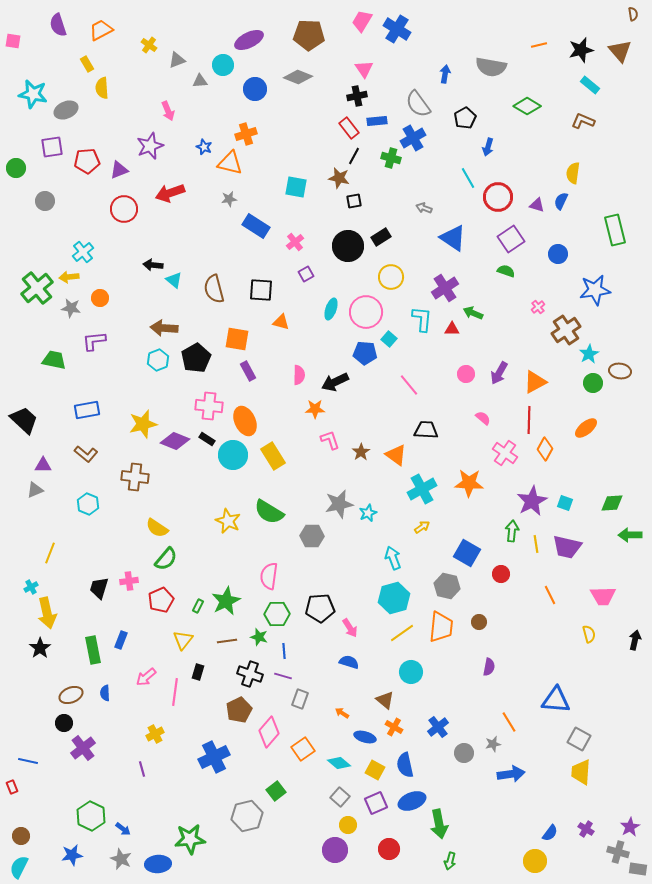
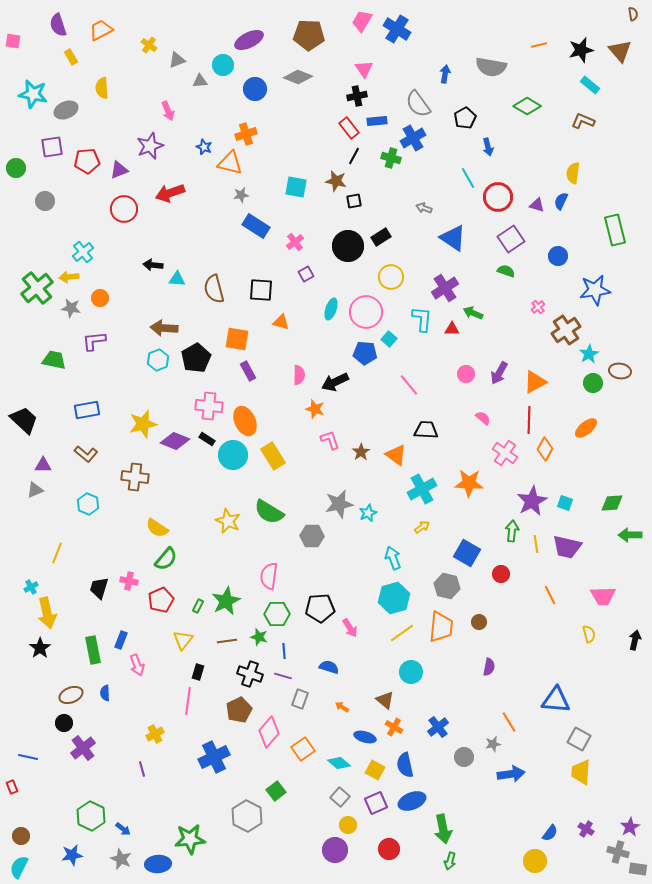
yellow rectangle at (87, 64): moved 16 px left, 7 px up
blue arrow at (488, 147): rotated 30 degrees counterclockwise
brown star at (339, 178): moved 3 px left, 3 px down
gray star at (229, 199): moved 12 px right, 4 px up
blue circle at (558, 254): moved 2 px down
cyan triangle at (174, 280): moved 3 px right, 1 px up; rotated 36 degrees counterclockwise
orange star at (315, 409): rotated 18 degrees clockwise
yellow line at (50, 553): moved 7 px right
pink cross at (129, 581): rotated 18 degrees clockwise
blue semicircle at (349, 662): moved 20 px left, 5 px down
pink arrow at (146, 677): moved 9 px left, 12 px up; rotated 70 degrees counterclockwise
pink line at (175, 692): moved 13 px right, 9 px down
orange arrow at (342, 713): moved 6 px up
gray circle at (464, 753): moved 4 px down
blue line at (28, 761): moved 4 px up
gray hexagon at (247, 816): rotated 20 degrees counterclockwise
green arrow at (439, 824): moved 4 px right, 5 px down
